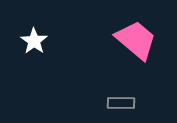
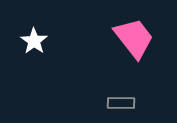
pink trapezoid: moved 2 px left, 2 px up; rotated 12 degrees clockwise
